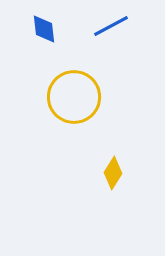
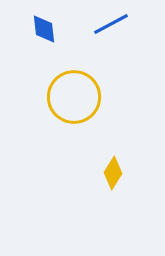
blue line: moved 2 px up
